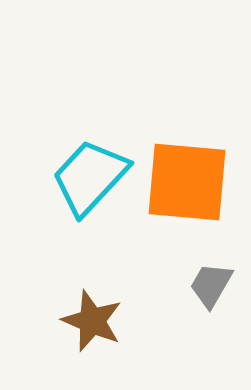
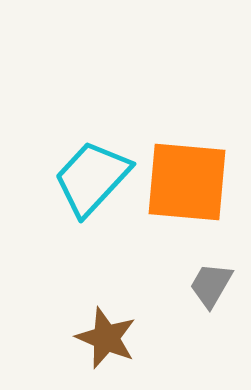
cyan trapezoid: moved 2 px right, 1 px down
brown star: moved 14 px right, 17 px down
